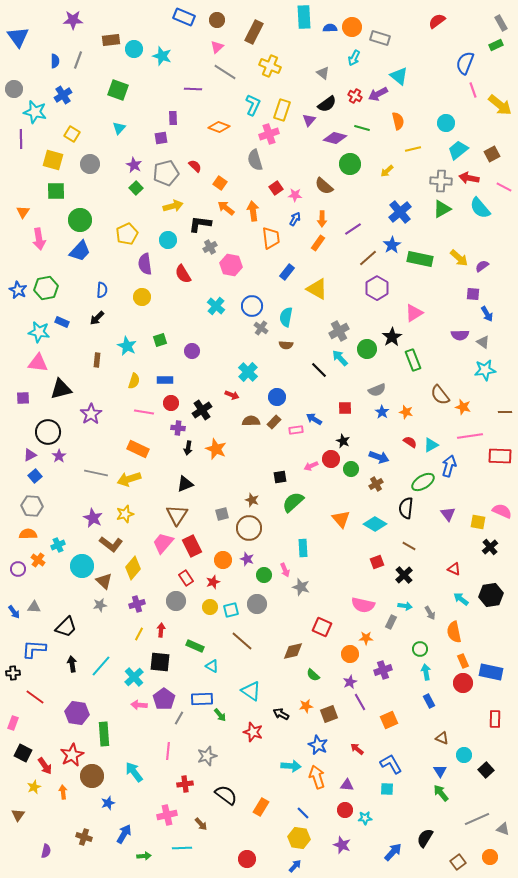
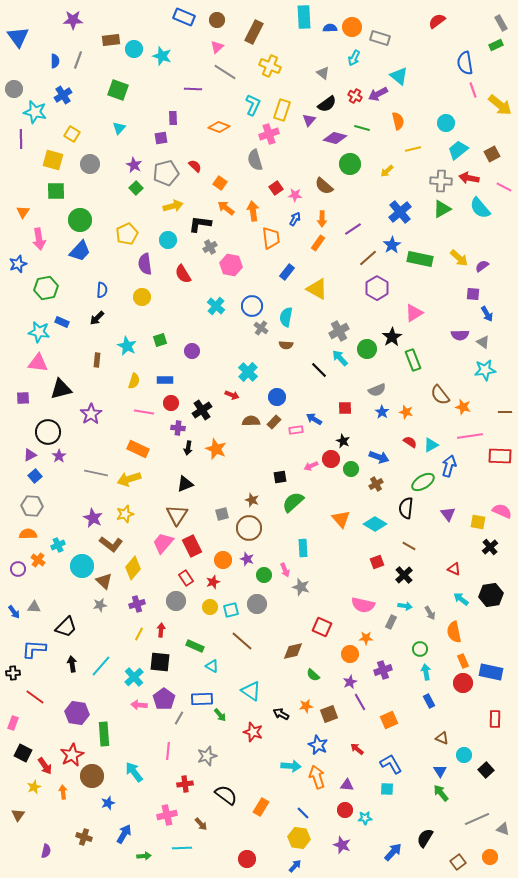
blue semicircle at (465, 63): rotated 30 degrees counterclockwise
blue star at (18, 290): moved 26 px up; rotated 24 degrees clockwise
